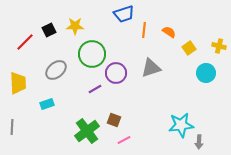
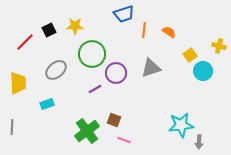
yellow square: moved 1 px right, 7 px down
cyan circle: moved 3 px left, 2 px up
pink line: rotated 48 degrees clockwise
